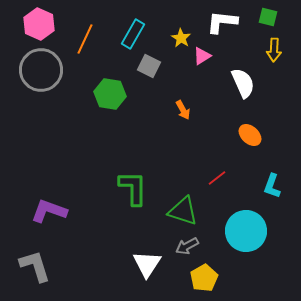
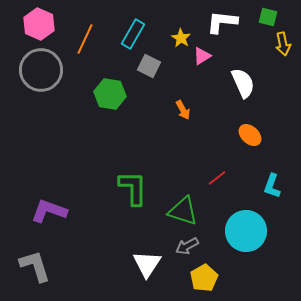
yellow arrow: moved 9 px right, 6 px up; rotated 15 degrees counterclockwise
